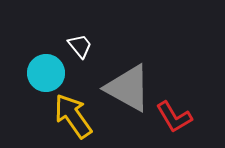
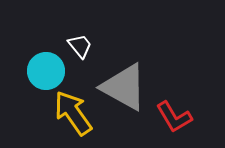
cyan circle: moved 2 px up
gray triangle: moved 4 px left, 1 px up
yellow arrow: moved 3 px up
